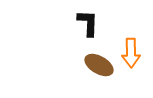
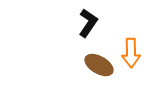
black L-shape: rotated 32 degrees clockwise
